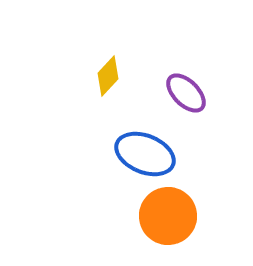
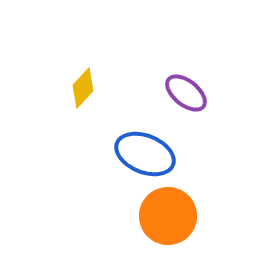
yellow diamond: moved 25 px left, 12 px down
purple ellipse: rotated 6 degrees counterclockwise
